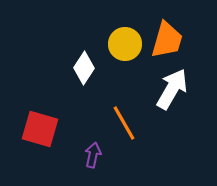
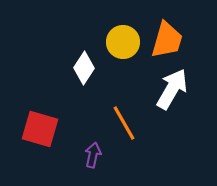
yellow circle: moved 2 px left, 2 px up
